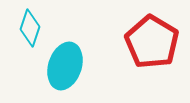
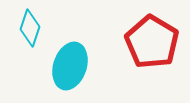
cyan ellipse: moved 5 px right
